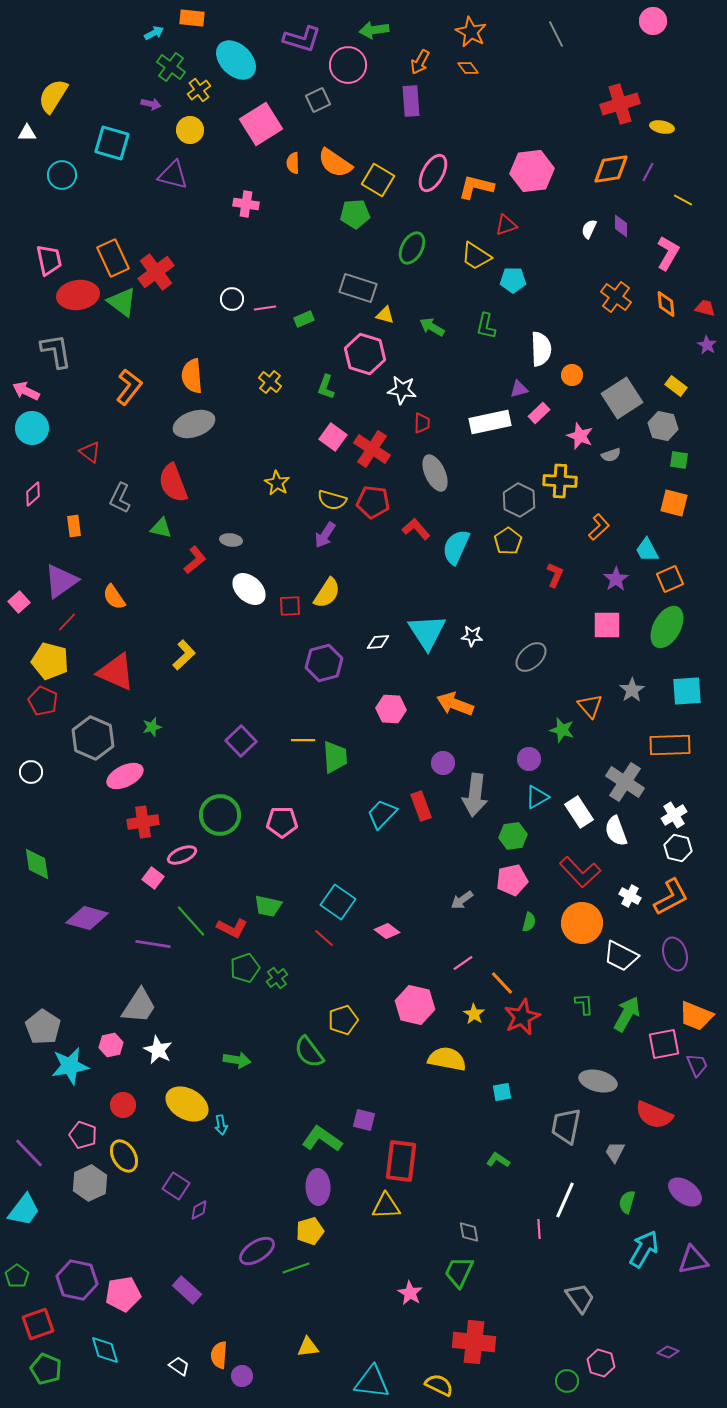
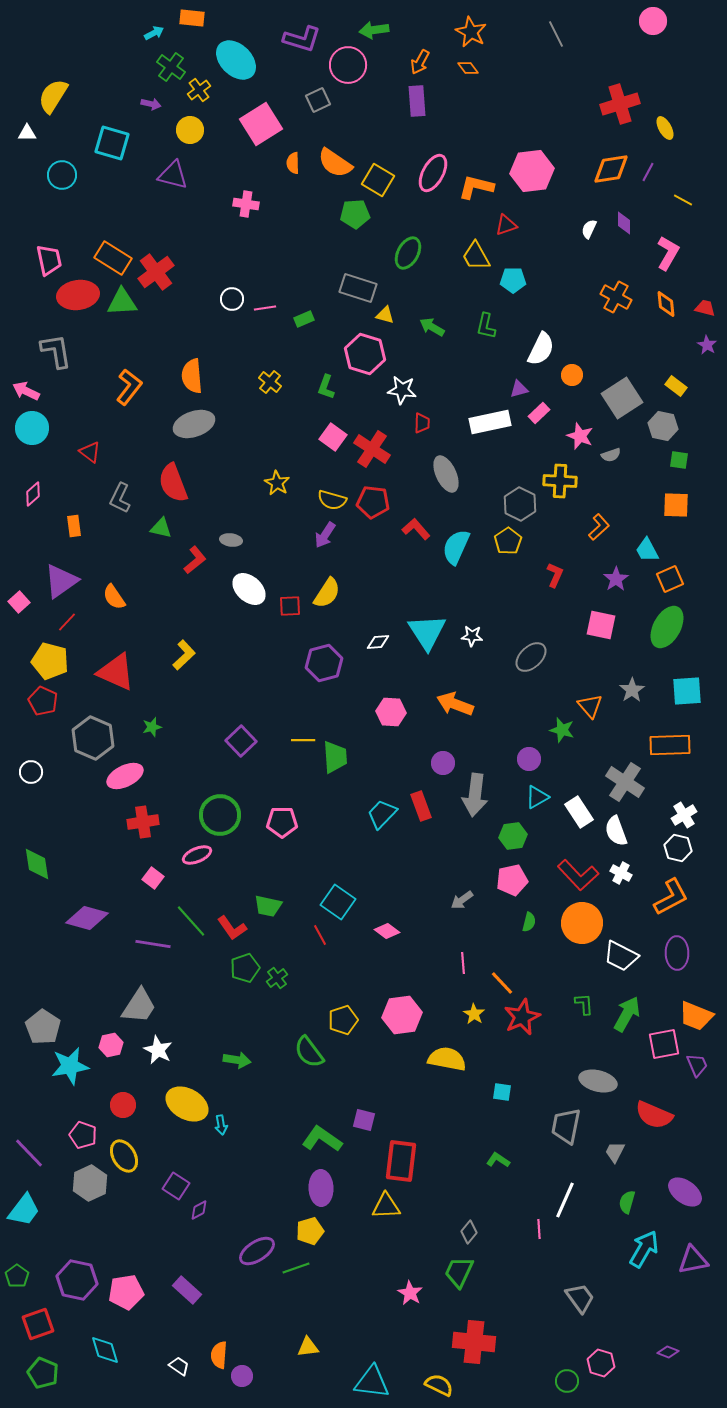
purple rectangle at (411, 101): moved 6 px right
yellow ellipse at (662, 127): moved 3 px right, 1 px down; rotated 50 degrees clockwise
purple diamond at (621, 226): moved 3 px right, 3 px up
green ellipse at (412, 248): moved 4 px left, 5 px down
yellow trapezoid at (476, 256): rotated 28 degrees clockwise
orange rectangle at (113, 258): rotated 33 degrees counterclockwise
orange cross at (616, 297): rotated 8 degrees counterclockwise
green triangle at (122, 302): rotated 40 degrees counterclockwise
white semicircle at (541, 349): rotated 28 degrees clockwise
gray ellipse at (435, 473): moved 11 px right, 1 px down
gray hexagon at (519, 500): moved 1 px right, 4 px down
orange square at (674, 503): moved 2 px right, 2 px down; rotated 12 degrees counterclockwise
pink square at (607, 625): moved 6 px left; rotated 12 degrees clockwise
pink hexagon at (391, 709): moved 3 px down
white cross at (674, 815): moved 10 px right
pink ellipse at (182, 855): moved 15 px right
red L-shape at (580, 872): moved 2 px left, 3 px down
white cross at (630, 896): moved 9 px left, 23 px up
red L-shape at (232, 928): rotated 28 degrees clockwise
red line at (324, 938): moved 4 px left, 3 px up; rotated 20 degrees clockwise
purple ellipse at (675, 954): moved 2 px right, 1 px up; rotated 16 degrees clockwise
pink line at (463, 963): rotated 60 degrees counterclockwise
pink hexagon at (415, 1005): moved 13 px left, 10 px down; rotated 21 degrees counterclockwise
cyan square at (502, 1092): rotated 18 degrees clockwise
purple ellipse at (318, 1187): moved 3 px right, 1 px down
gray diamond at (469, 1232): rotated 50 degrees clockwise
pink pentagon at (123, 1294): moved 3 px right, 2 px up
green pentagon at (46, 1369): moved 3 px left, 4 px down
